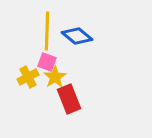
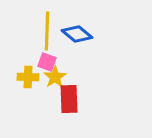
blue diamond: moved 2 px up
yellow cross: rotated 30 degrees clockwise
red rectangle: rotated 20 degrees clockwise
